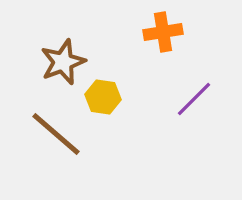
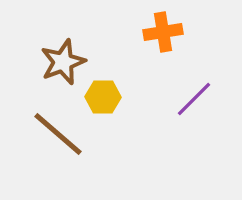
yellow hexagon: rotated 8 degrees counterclockwise
brown line: moved 2 px right
